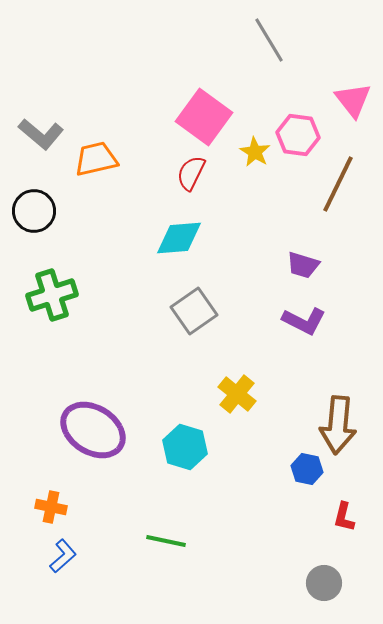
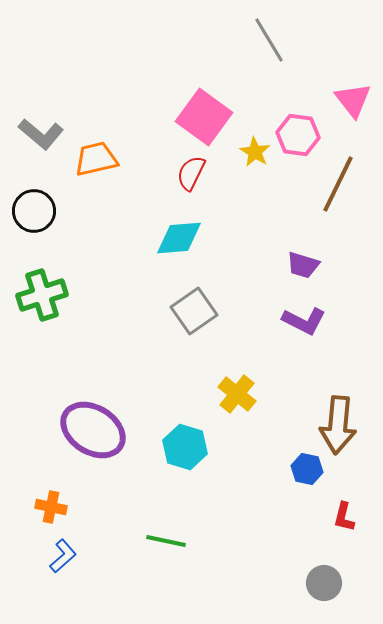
green cross: moved 10 px left
